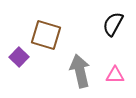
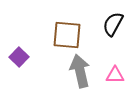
brown square: moved 21 px right; rotated 12 degrees counterclockwise
